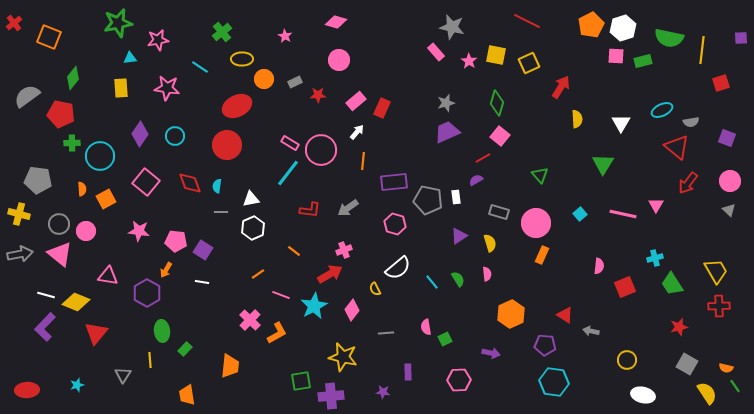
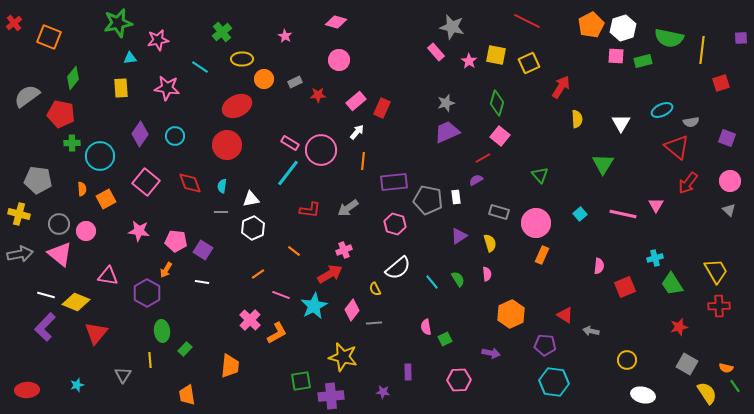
cyan semicircle at (217, 186): moved 5 px right
gray line at (386, 333): moved 12 px left, 10 px up
